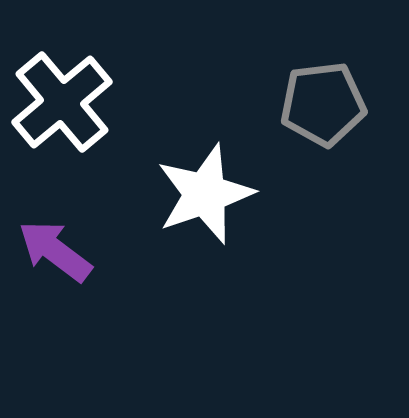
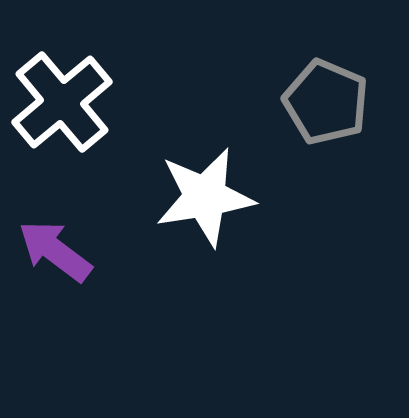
gray pentagon: moved 3 px right, 2 px up; rotated 30 degrees clockwise
white star: moved 3 px down; rotated 10 degrees clockwise
